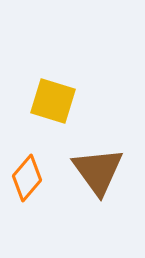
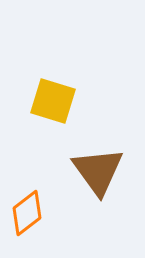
orange diamond: moved 35 px down; rotated 12 degrees clockwise
